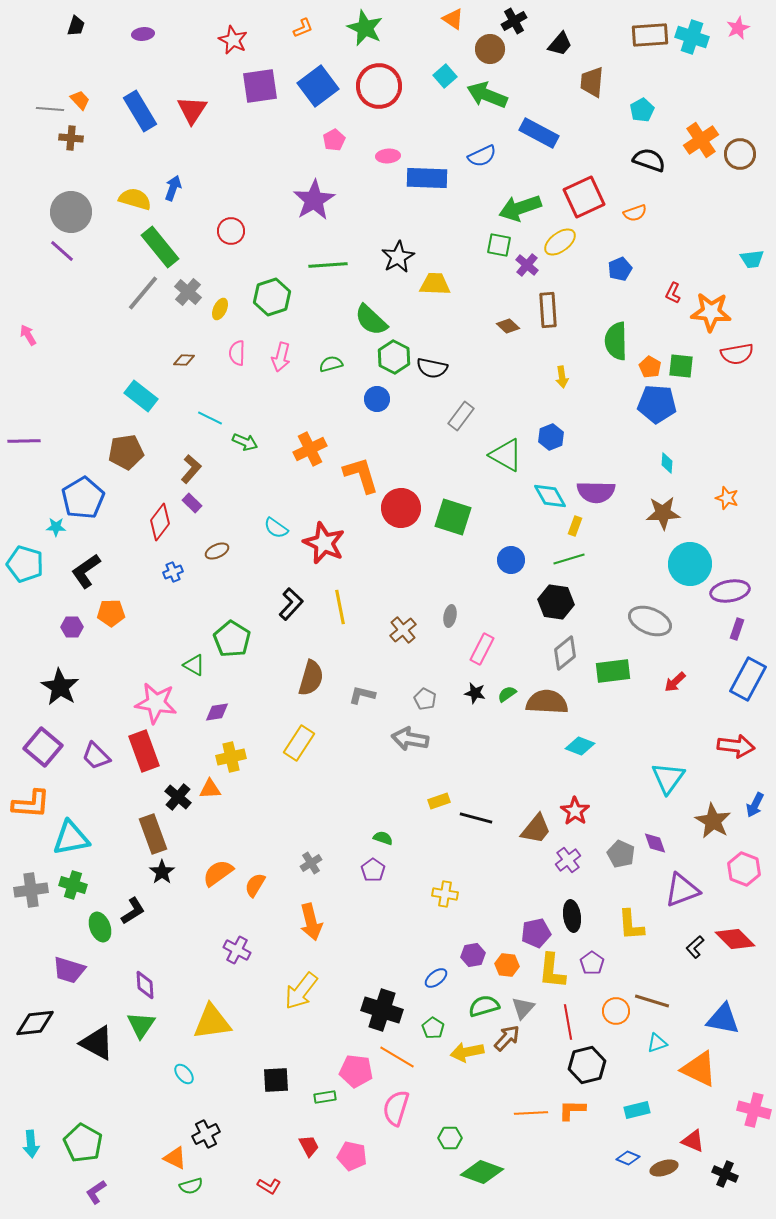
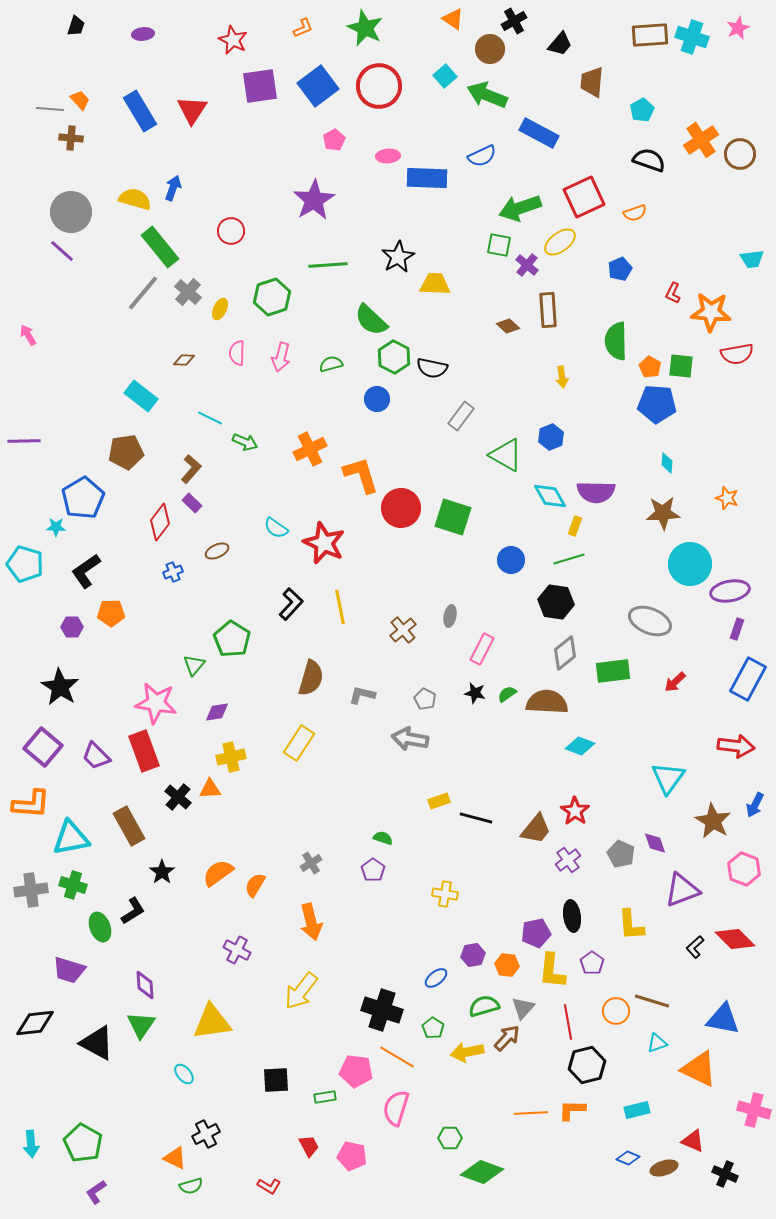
green triangle at (194, 665): rotated 40 degrees clockwise
brown rectangle at (153, 834): moved 24 px left, 8 px up; rotated 9 degrees counterclockwise
